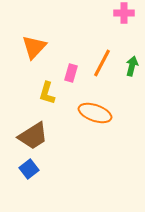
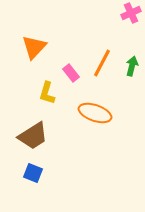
pink cross: moved 7 px right; rotated 24 degrees counterclockwise
pink rectangle: rotated 54 degrees counterclockwise
blue square: moved 4 px right, 4 px down; rotated 30 degrees counterclockwise
